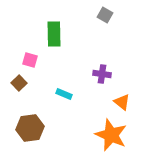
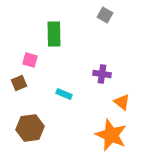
brown square: rotated 21 degrees clockwise
